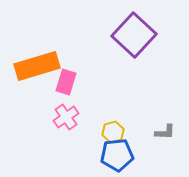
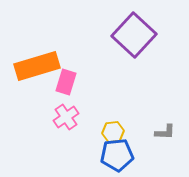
yellow hexagon: rotated 10 degrees clockwise
